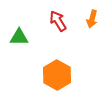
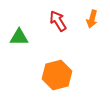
orange hexagon: rotated 16 degrees clockwise
